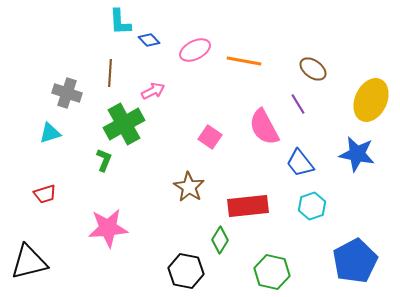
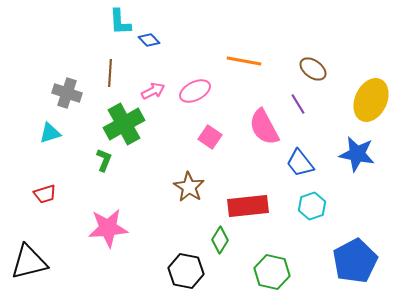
pink ellipse: moved 41 px down
